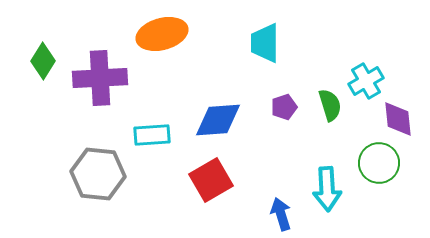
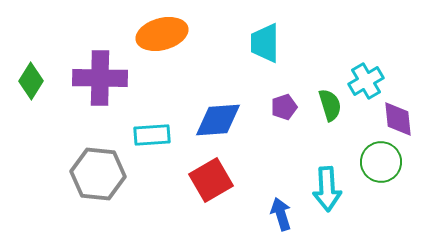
green diamond: moved 12 px left, 20 px down
purple cross: rotated 4 degrees clockwise
green circle: moved 2 px right, 1 px up
